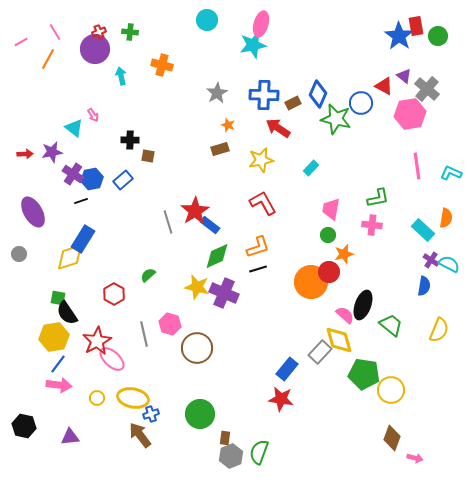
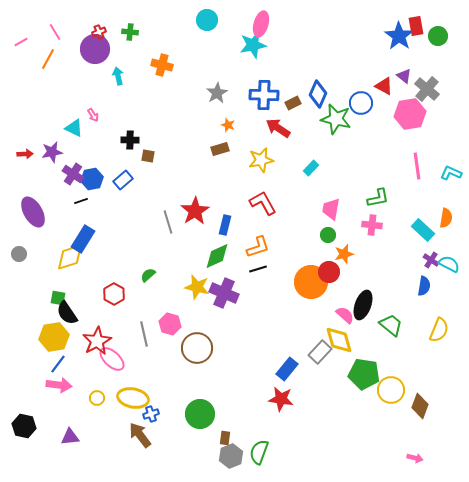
cyan arrow at (121, 76): moved 3 px left
cyan triangle at (74, 128): rotated 12 degrees counterclockwise
blue rectangle at (210, 225): moved 15 px right; rotated 66 degrees clockwise
brown diamond at (392, 438): moved 28 px right, 32 px up
